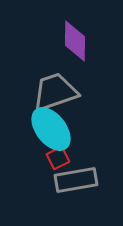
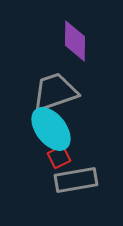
red square: moved 1 px right, 1 px up
